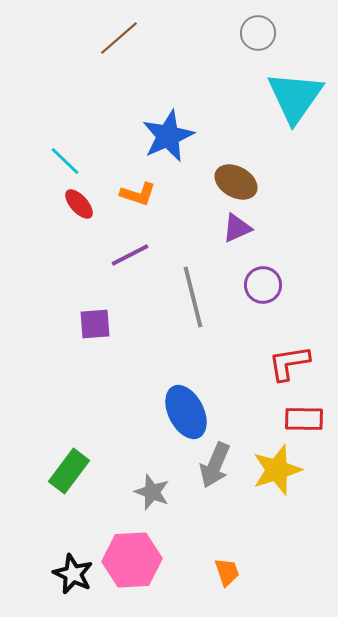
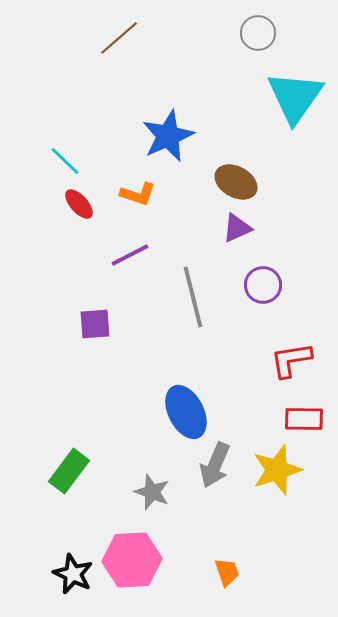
red L-shape: moved 2 px right, 3 px up
